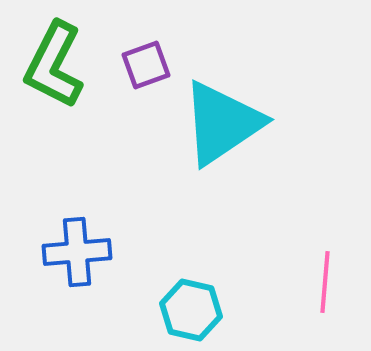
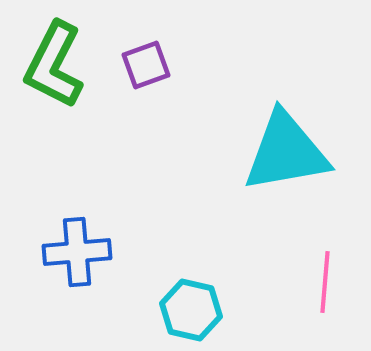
cyan triangle: moved 64 px right, 29 px down; rotated 24 degrees clockwise
